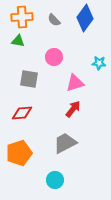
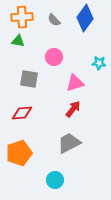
gray trapezoid: moved 4 px right
